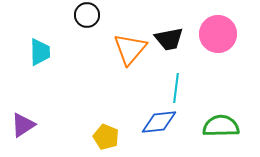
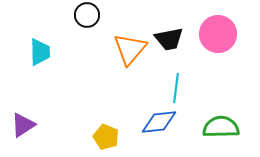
green semicircle: moved 1 px down
